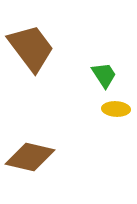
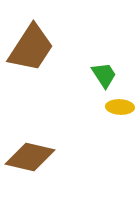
brown trapezoid: rotated 70 degrees clockwise
yellow ellipse: moved 4 px right, 2 px up
